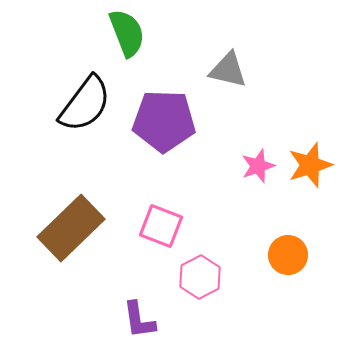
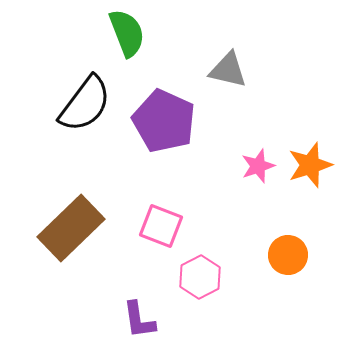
purple pentagon: rotated 22 degrees clockwise
